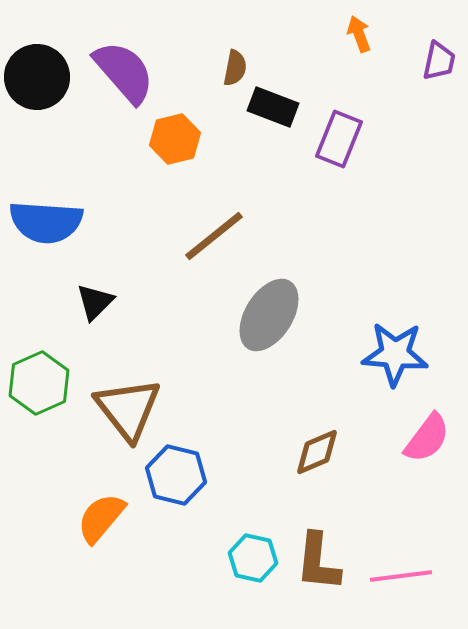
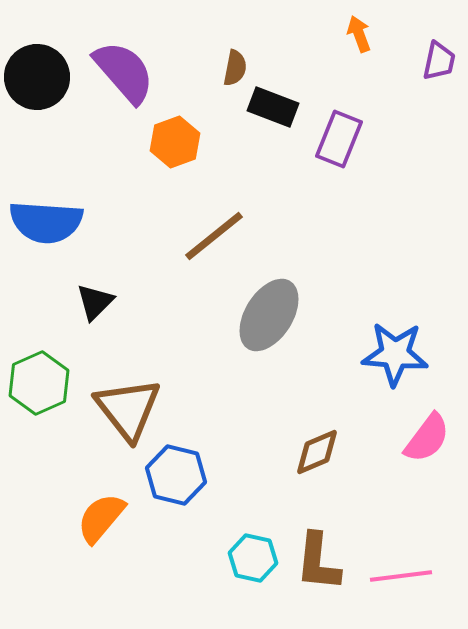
orange hexagon: moved 3 px down; rotated 6 degrees counterclockwise
